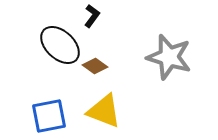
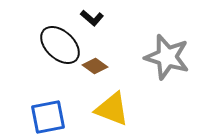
black L-shape: moved 2 px down; rotated 95 degrees clockwise
gray star: moved 2 px left
yellow triangle: moved 8 px right, 2 px up
blue square: moved 1 px left, 1 px down
